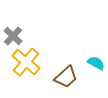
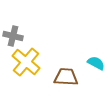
gray cross: rotated 30 degrees counterclockwise
brown trapezoid: rotated 135 degrees counterclockwise
